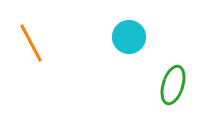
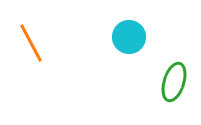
green ellipse: moved 1 px right, 3 px up
